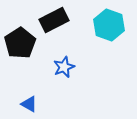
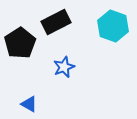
black rectangle: moved 2 px right, 2 px down
cyan hexagon: moved 4 px right, 1 px down
